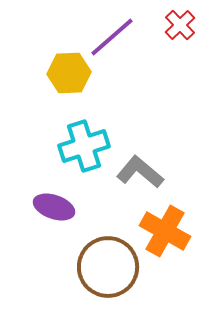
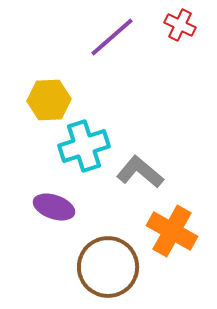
red cross: rotated 20 degrees counterclockwise
yellow hexagon: moved 20 px left, 27 px down
orange cross: moved 7 px right
